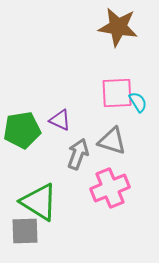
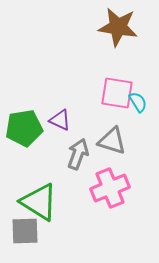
pink square: rotated 12 degrees clockwise
green pentagon: moved 2 px right, 2 px up
